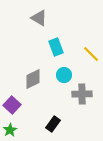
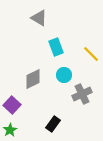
gray cross: rotated 24 degrees counterclockwise
